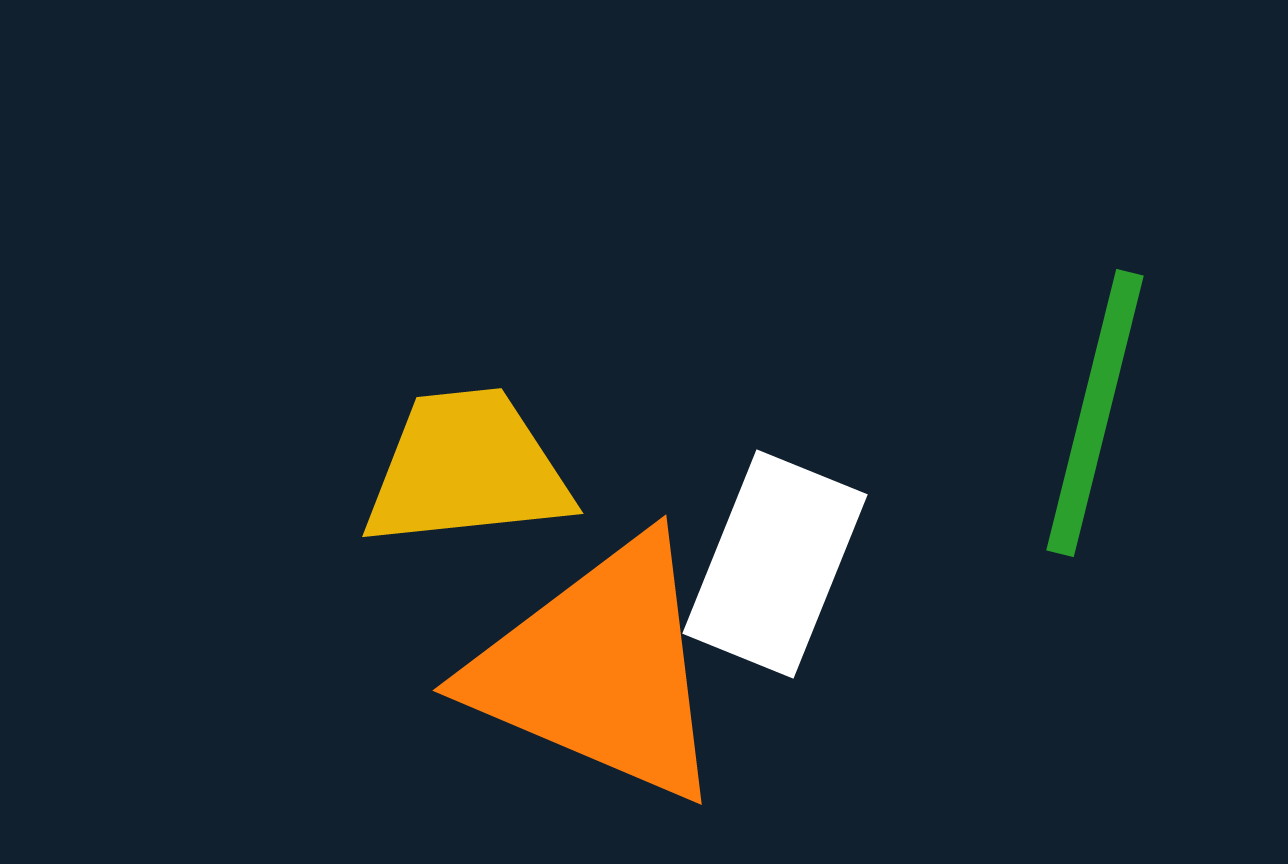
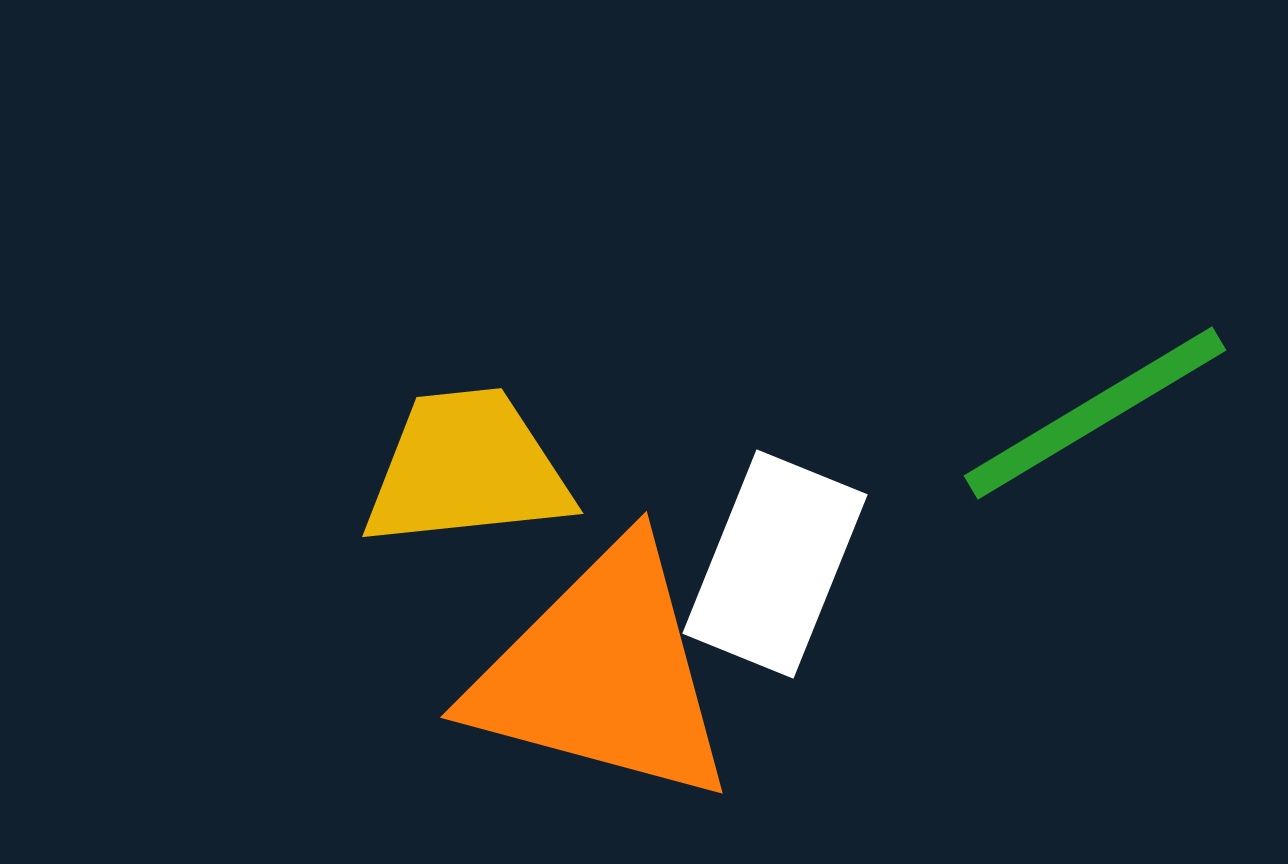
green line: rotated 45 degrees clockwise
orange triangle: moved 3 px right, 4 px down; rotated 8 degrees counterclockwise
